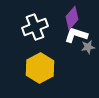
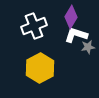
purple diamond: moved 1 px left, 1 px up; rotated 10 degrees counterclockwise
white cross: moved 1 px left, 1 px up
